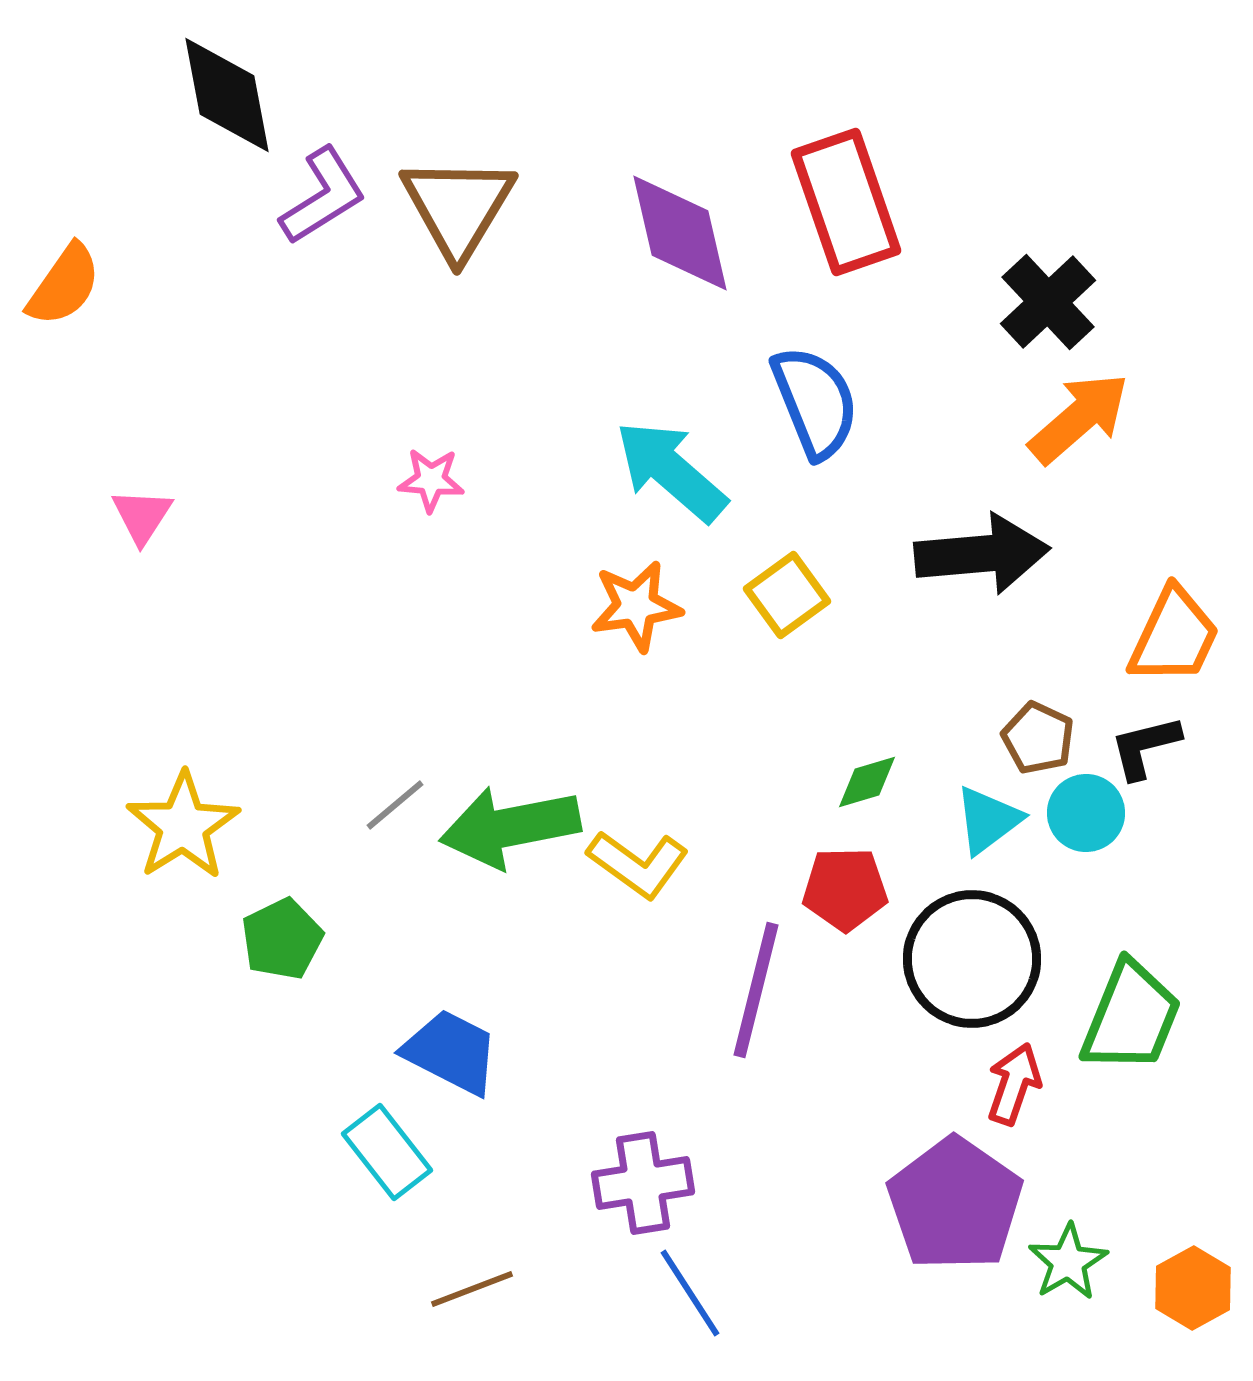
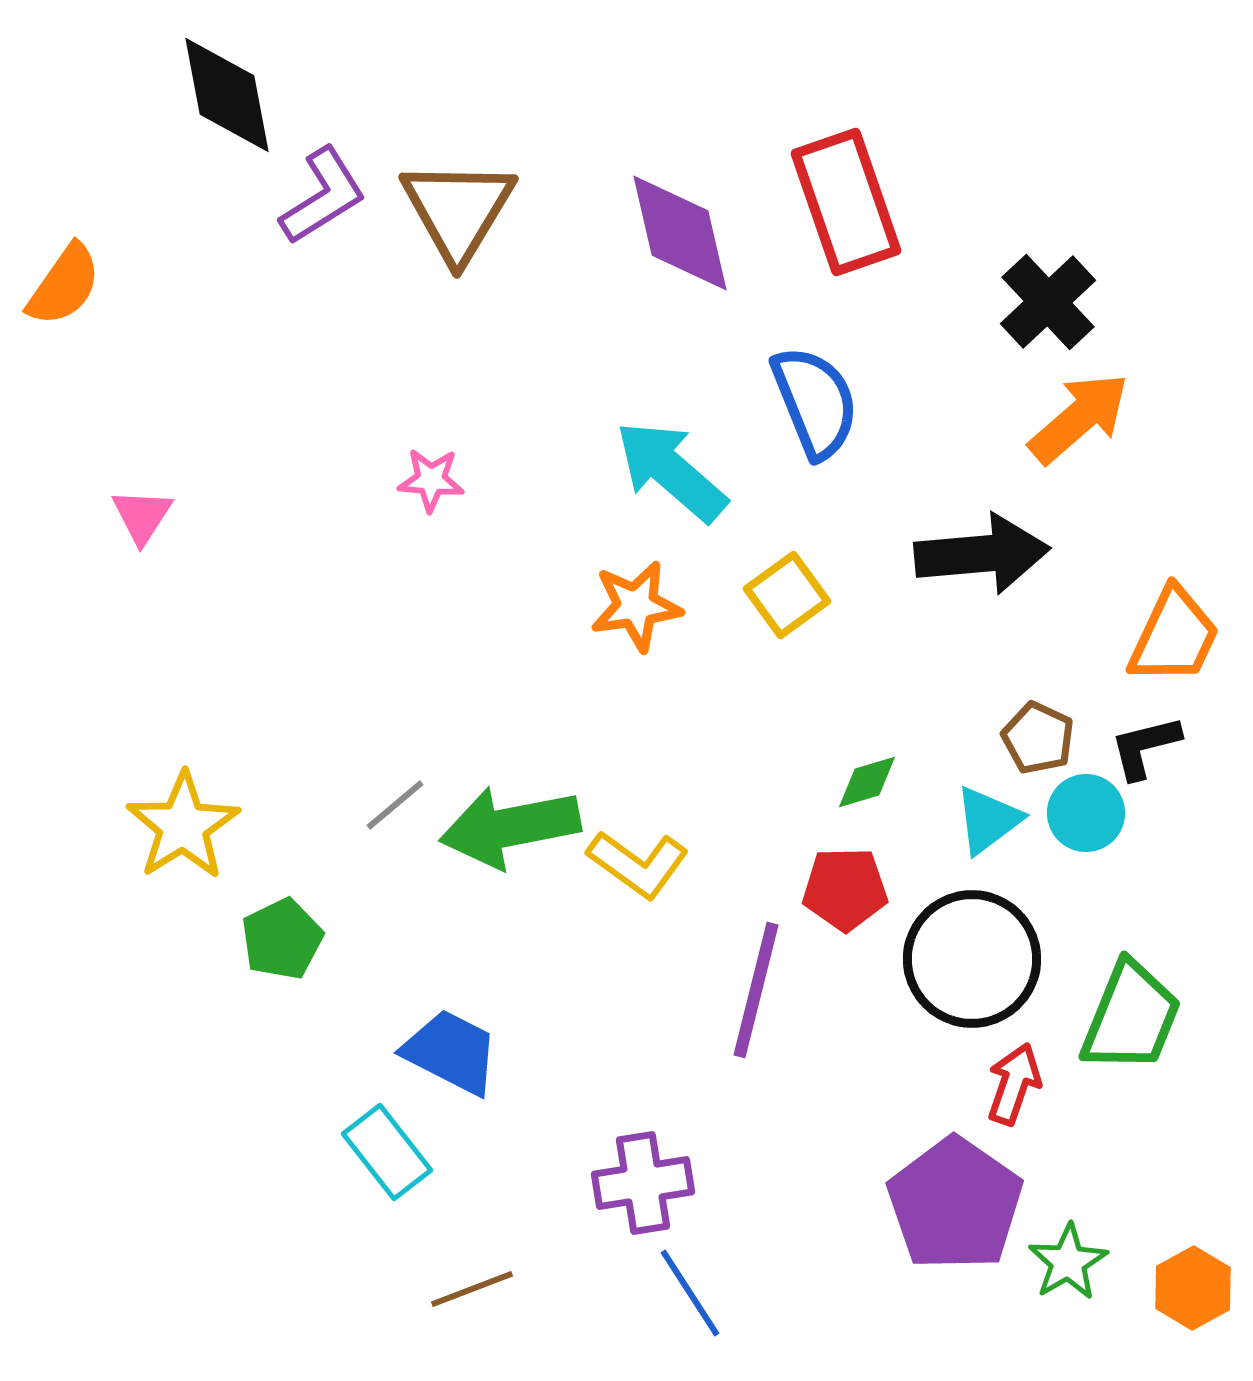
brown triangle: moved 3 px down
